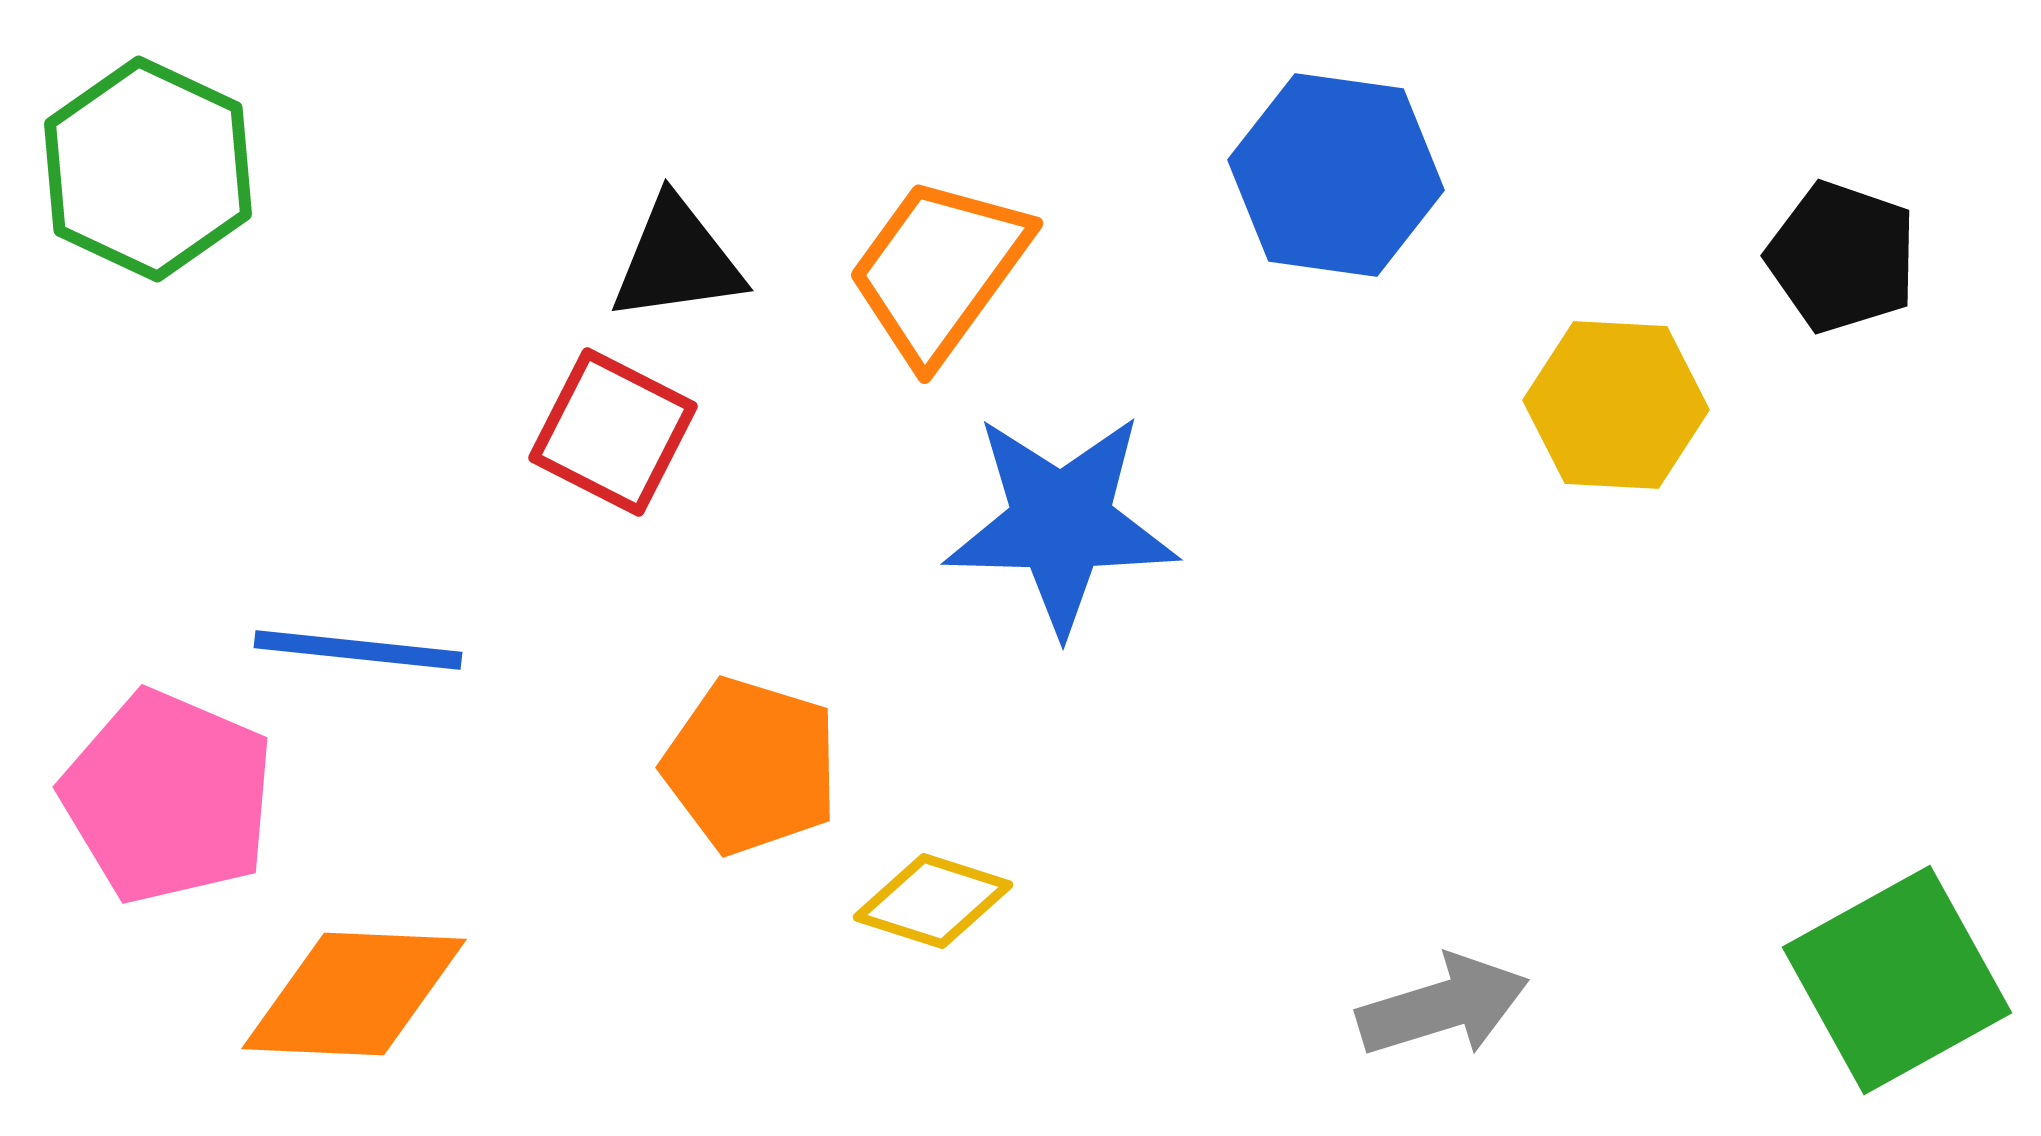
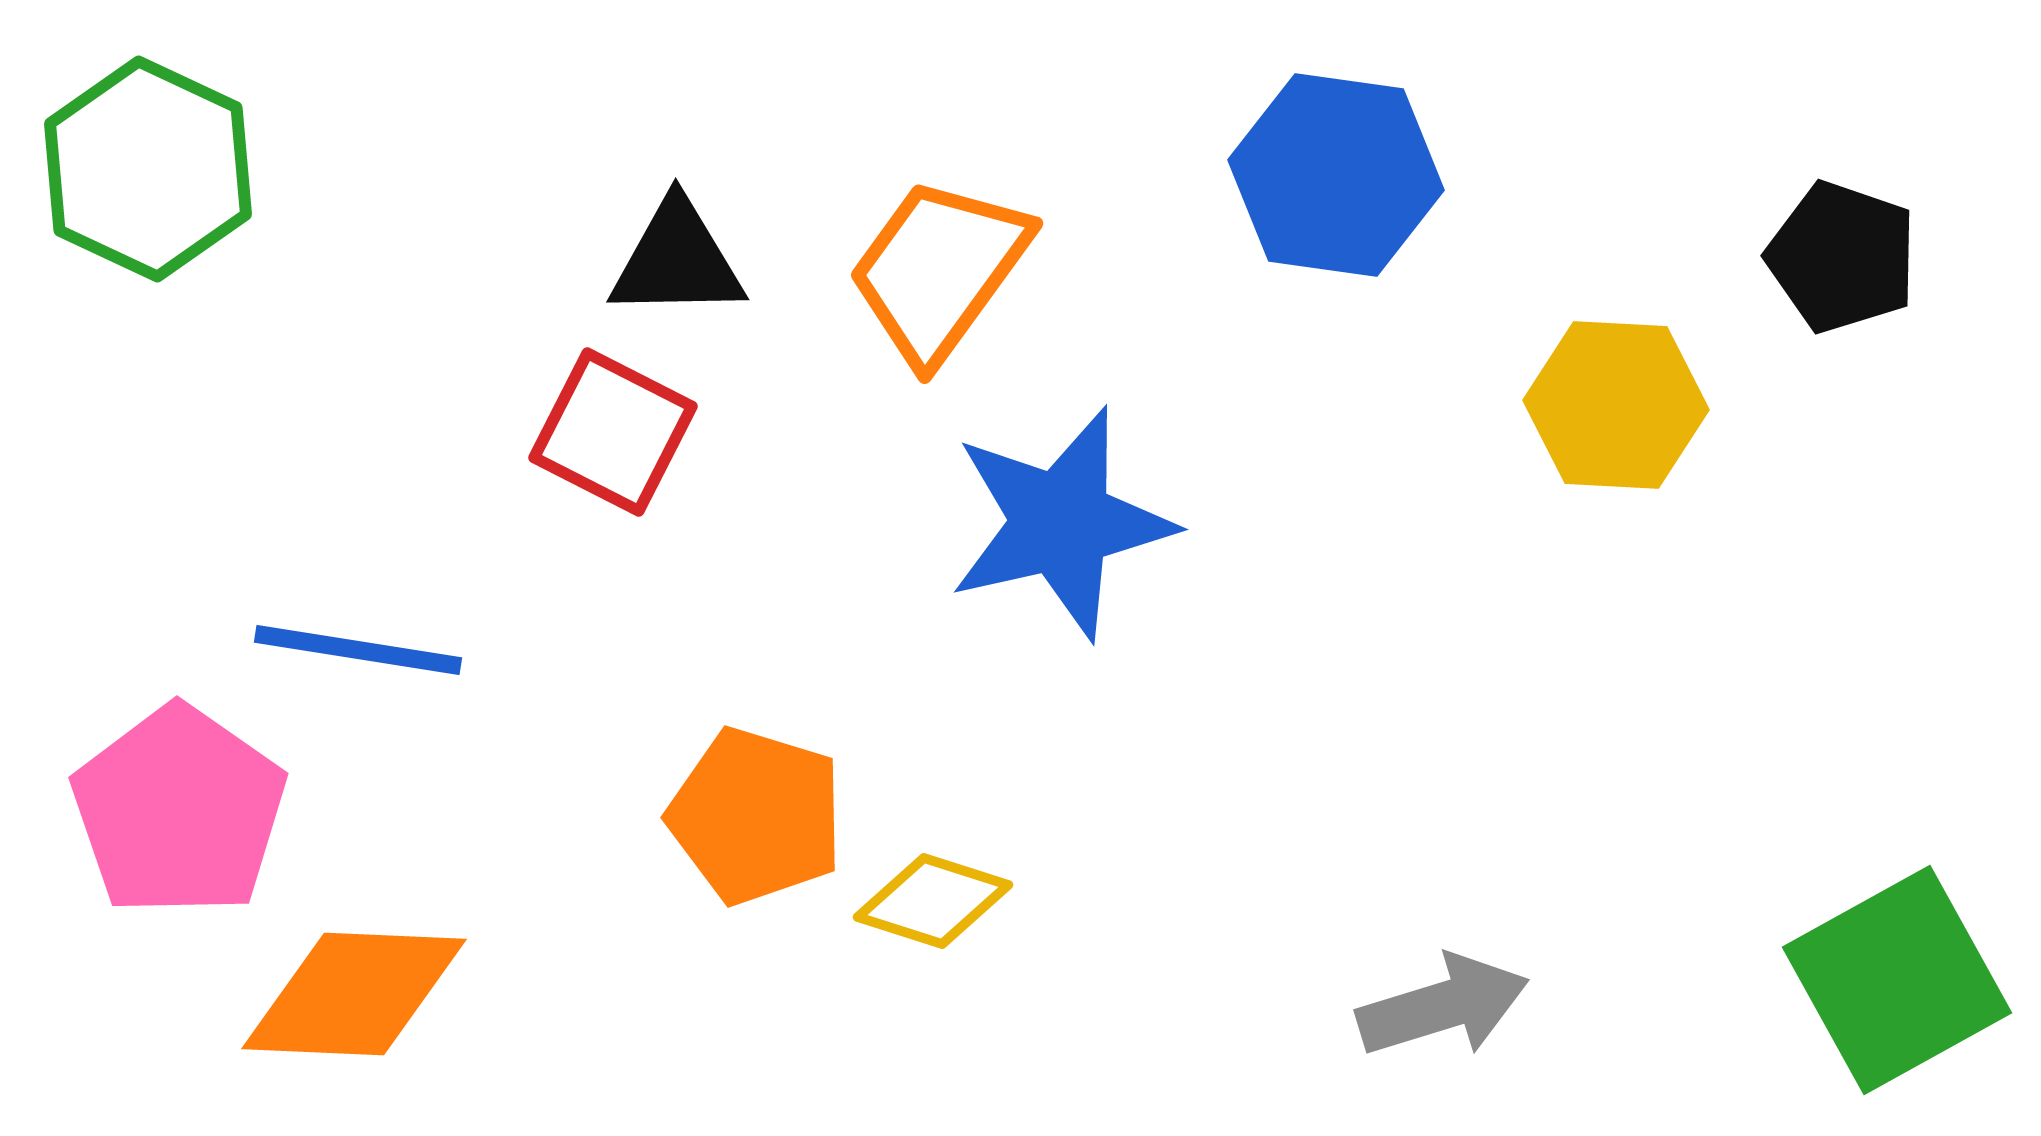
black triangle: rotated 7 degrees clockwise
blue star: rotated 14 degrees counterclockwise
blue line: rotated 3 degrees clockwise
orange pentagon: moved 5 px right, 50 px down
pink pentagon: moved 11 px right, 14 px down; rotated 12 degrees clockwise
